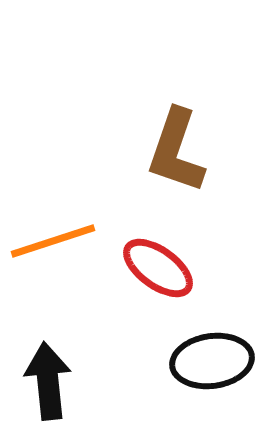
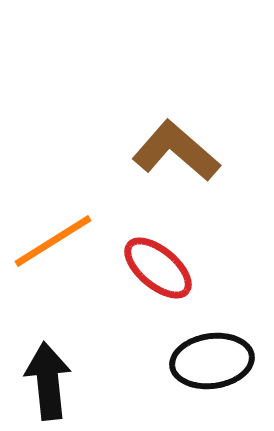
brown L-shape: rotated 112 degrees clockwise
orange line: rotated 14 degrees counterclockwise
red ellipse: rotated 4 degrees clockwise
